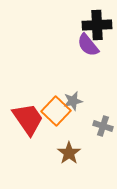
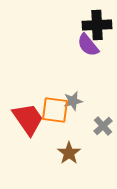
orange square: moved 1 px left, 1 px up; rotated 36 degrees counterclockwise
gray cross: rotated 30 degrees clockwise
